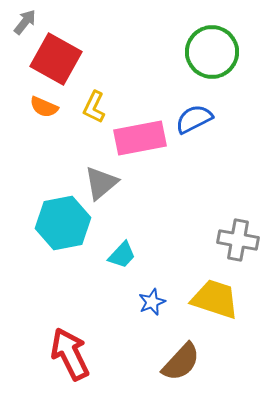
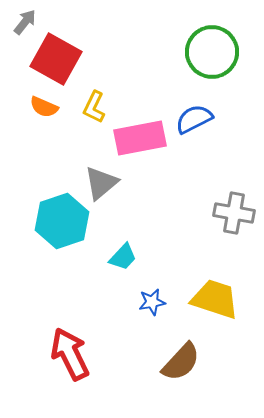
cyan hexagon: moved 1 px left, 2 px up; rotated 8 degrees counterclockwise
gray cross: moved 4 px left, 27 px up
cyan trapezoid: moved 1 px right, 2 px down
blue star: rotated 12 degrees clockwise
